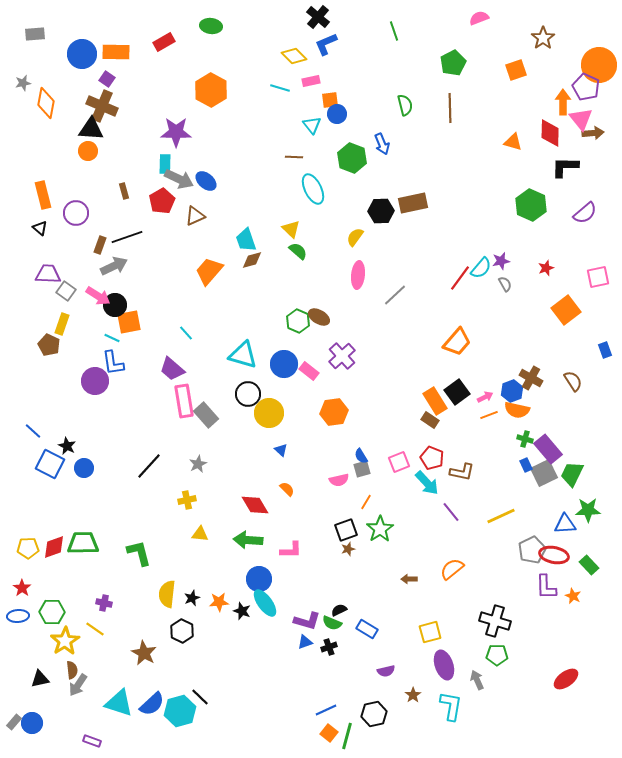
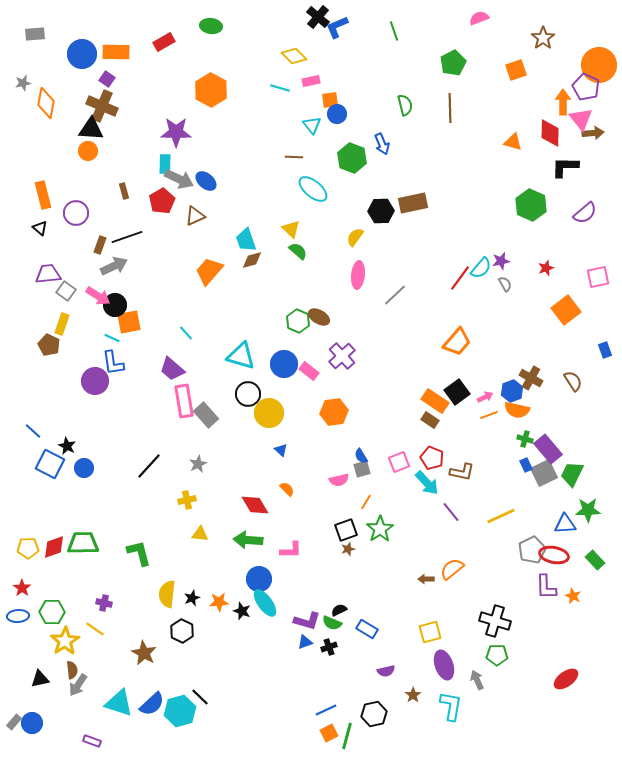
blue L-shape at (326, 44): moved 11 px right, 17 px up
cyan ellipse at (313, 189): rotated 24 degrees counterclockwise
purple trapezoid at (48, 274): rotated 8 degrees counterclockwise
cyan triangle at (243, 355): moved 2 px left, 1 px down
orange rectangle at (435, 401): rotated 24 degrees counterclockwise
green rectangle at (589, 565): moved 6 px right, 5 px up
brown arrow at (409, 579): moved 17 px right
orange square at (329, 733): rotated 24 degrees clockwise
